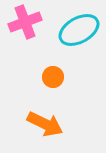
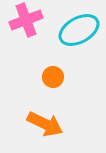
pink cross: moved 1 px right, 2 px up
